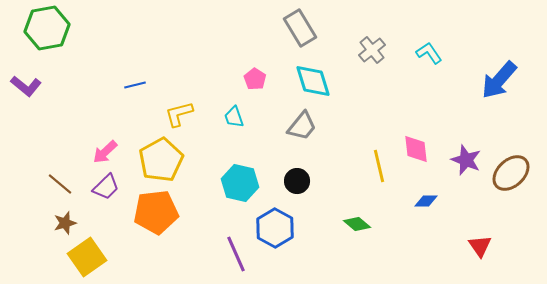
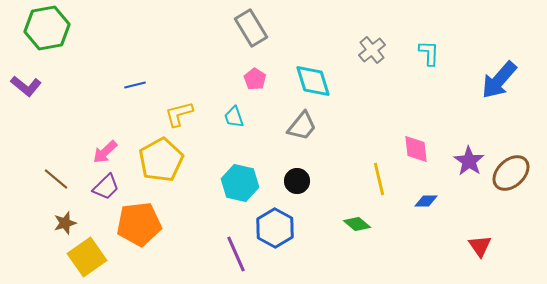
gray rectangle: moved 49 px left
cyan L-shape: rotated 36 degrees clockwise
purple star: moved 3 px right, 1 px down; rotated 12 degrees clockwise
yellow line: moved 13 px down
brown line: moved 4 px left, 5 px up
orange pentagon: moved 17 px left, 12 px down
